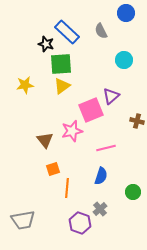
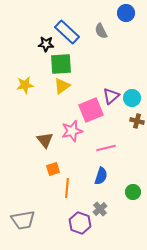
black star: rotated 14 degrees counterclockwise
cyan circle: moved 8 px right, 38 px down
